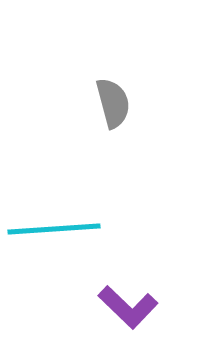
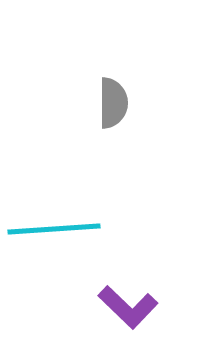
gray semicircle: rotated 15 degrees clockwise
